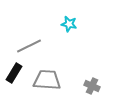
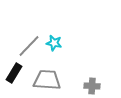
cyan star: moved 15 px left, 19 px down
gray line: rotated 20 degrees counterclockwise
gray cross: rotated 21 degrees counterclockwise
